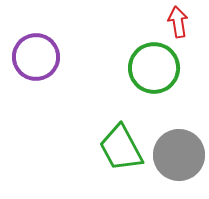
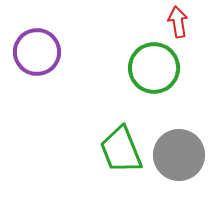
purple circle: moved 1 px right, 5 px up
green trapezoid: moved 2 px down; rotated 6 degrees clockwise
